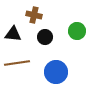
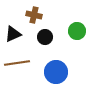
black triangle: rotated 30 degrees counterclockwise
